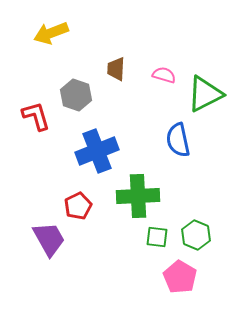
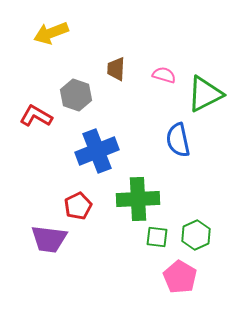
red L-shape: rotated 44 degrees counterclockwise
green cross: moved 3 px down
green hexagon: rotated 12 degrees clockwise
purple trapezoid: rotated 126 degrees clockwise
